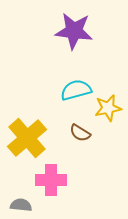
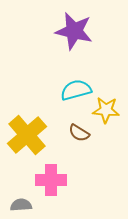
purple star: rotated 6 degrees clockwise
yellow star: moved 2 px left, 2 px down; rotated 16 degrees clockwise
brown semicircle: moved 1 px left
yellow cross: moved 3 px up
gray semicircle: rotated 10 degrees counterclockwise
